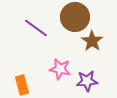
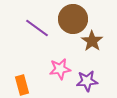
brown circle: moved 2 px left, 2 px down
purple line: moved 1 px right
pink star: rotated 20 degrees counterclockwise
